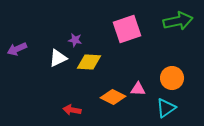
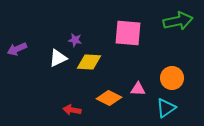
pink square: moved 1 px right, 4 px down; rotated 24 degrees clockwise
orange diamond: moved 4 px left, 1 px down
